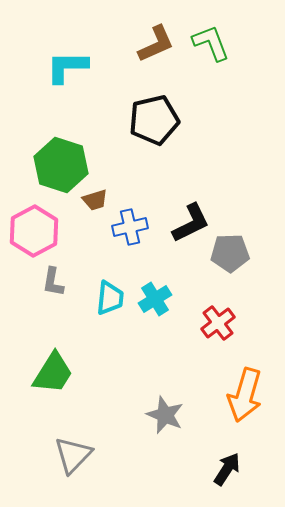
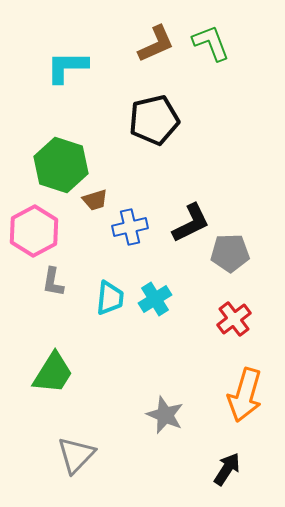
red cross: moved 16 px right, 4 px up
gray triangle: moved 3 px right
